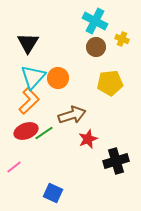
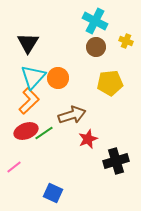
yellow cross: moved 4 px right, 2 px down
